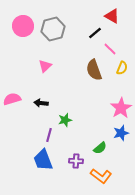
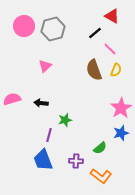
pink circle: moved 1 px right
yellow semicircle: moved 6 px left, 2 px down
